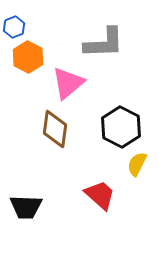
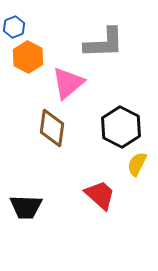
brown diamond: moved 3 px left, 1 px up
